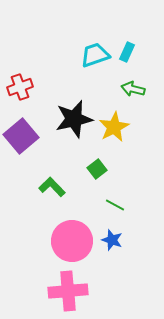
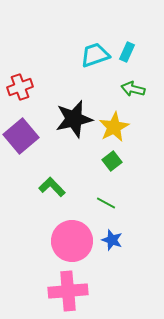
green square: moved 15 px right, 8 px up
green line: moved 9 px left, 2 px up
